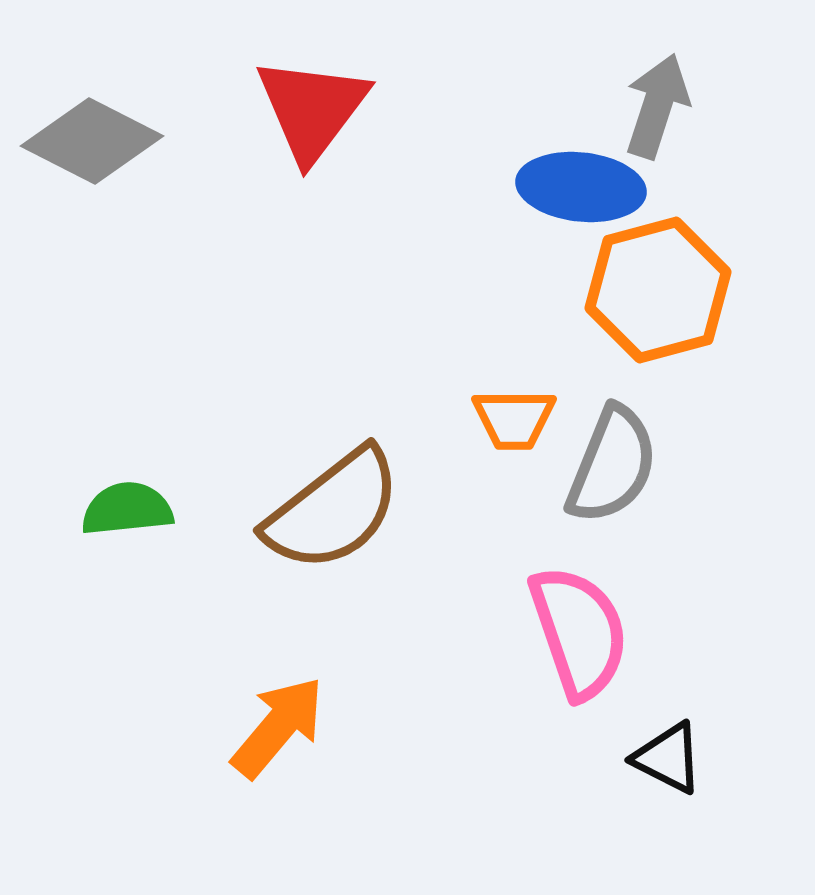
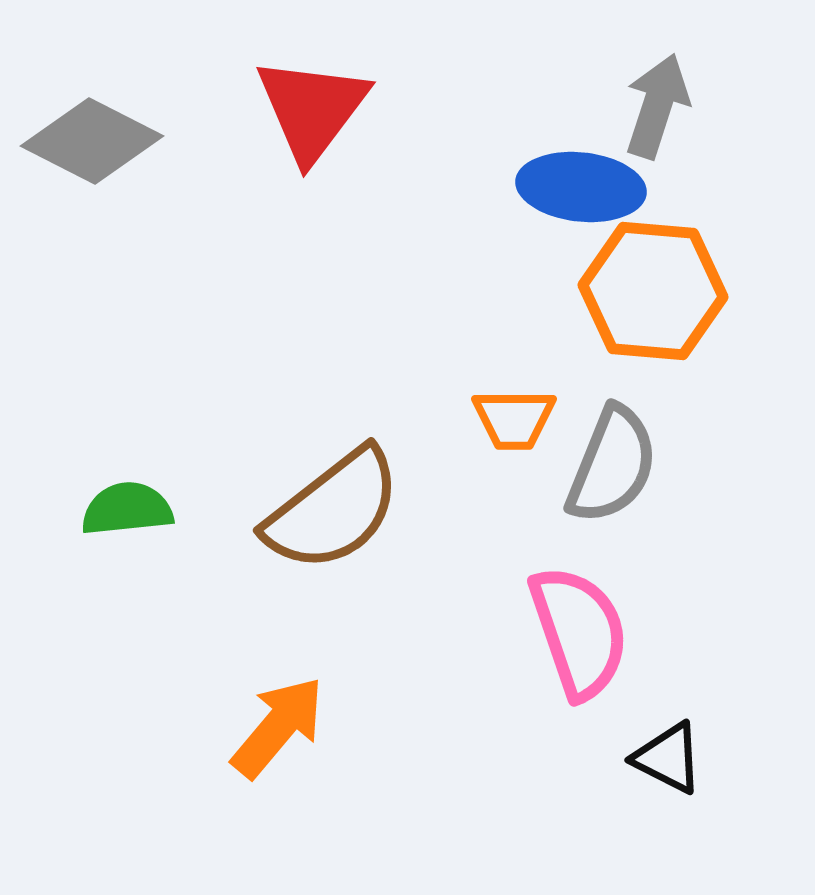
orange hexagon: moved 5 px left, 1 px down; rotated 20 degrees clockwise
